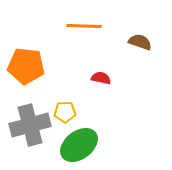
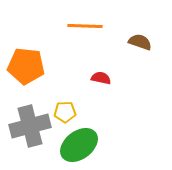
orange line: moved 1 px right
gray cross: moved 1 px down
